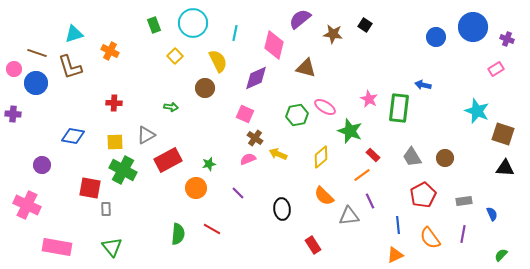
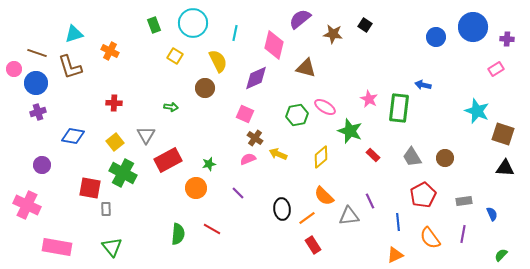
purple cross at (507, 39): rotated 16 degrees counterclockwise
yellow square at (175, 56): rotated 14 degrees counterclockwise
purple cross at (13, 114): moved 25 px right, 2 px up; rotated 21 degrees counterclockwise
gray triangle at (146, 135): rotated 30 degrees counterclockwise
yellow square at (115, 142): rotated 36 degrees counterclockwise
green cross at (123, 170): moved 3 px down
orange line at (362, 175): moved 55 px left, 43 px down
blue line at (398, 225): moved 3 px up
